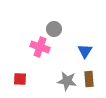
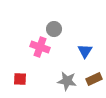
brown rectangle: moved 5 px right; rotated 70 degrees clockwise
